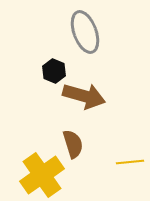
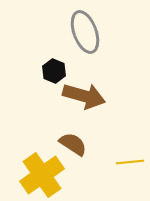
brown semicircle: rotated 40 degrees counterclockwise
